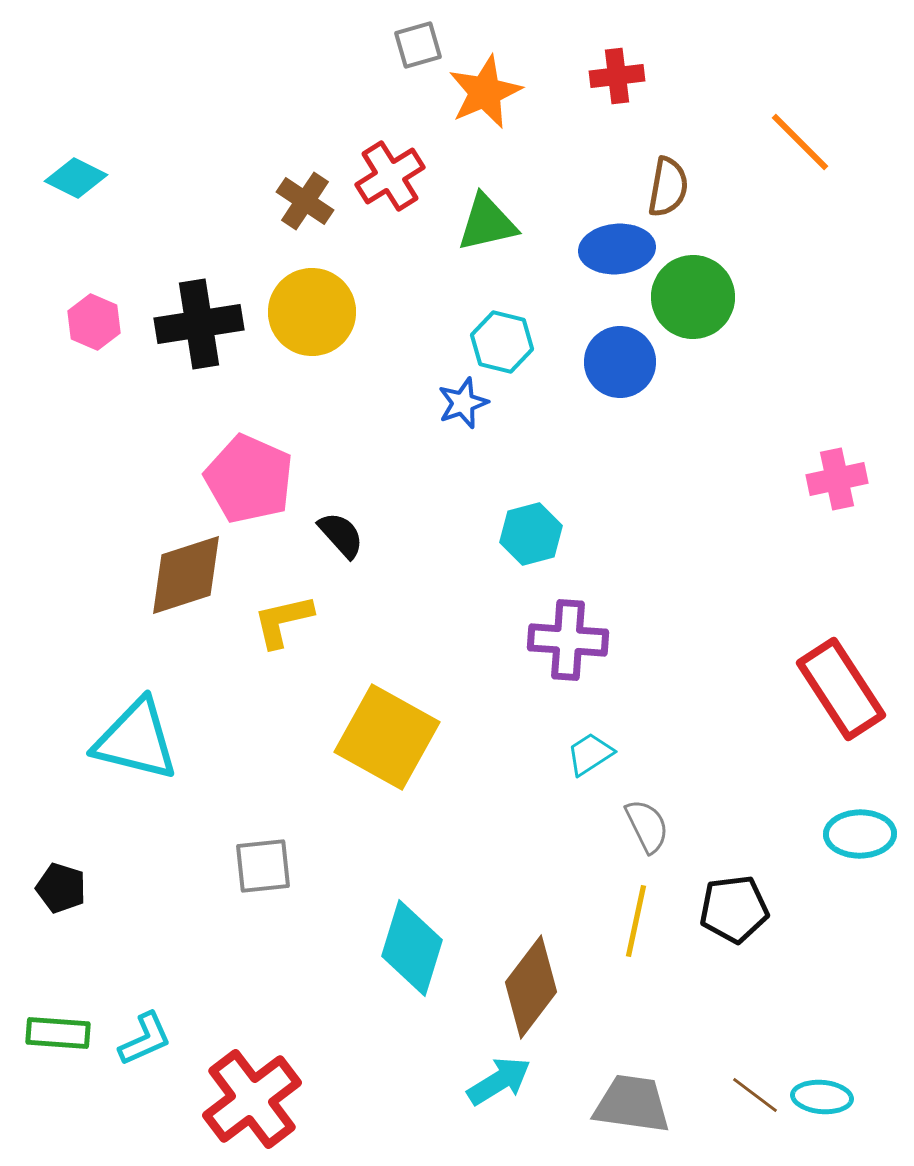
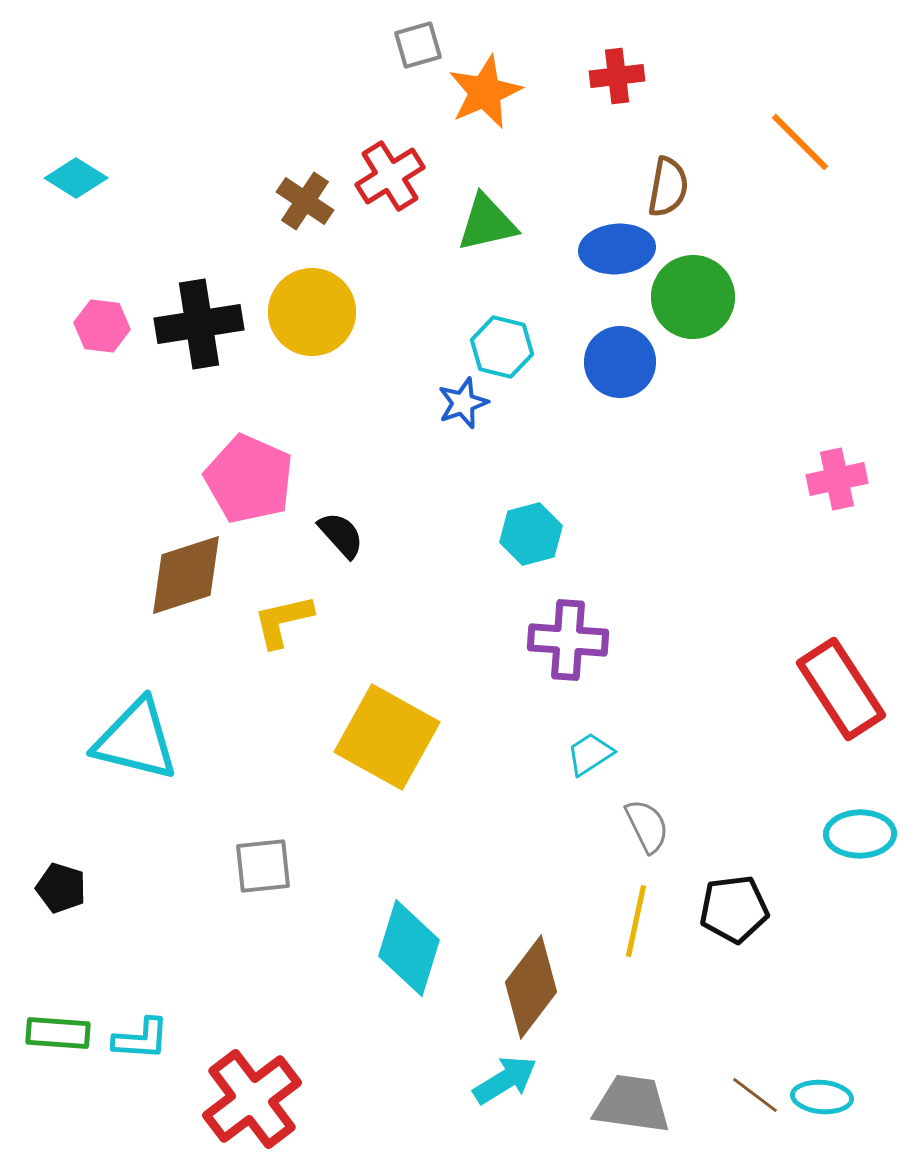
cyan diamond at (76, 178): rotated 6 degrees clockwise
pink hexagon at (94, 322): moved 8 px right, 4 px down; rotated 16 degrees counterclockwise
cyan hexagon at (502, 342): moved 5 px down
cyan diamond at (412, 948): moved 3 px left
cyan L-shape at (145, 1039): moved 4 px left; rotated 28 degrees clockwise
cyan arrow at (499, 1081): moved 6 px right, 1 px up
